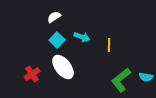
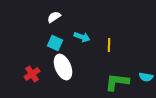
cyan square: moved 2 px left, 3 px down; rotated 21 degrees counterclockwise
white ellipse: rotated 15 degrees clockwise
green L-shape: moved 4 px left, 2 px down; rotated 45 degrees clockwise
